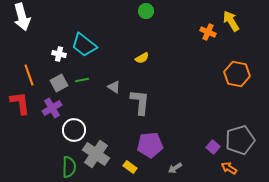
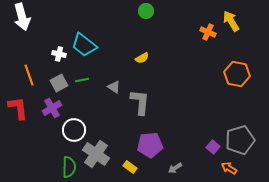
red L-shape: moved 2 px left, 5 px down
